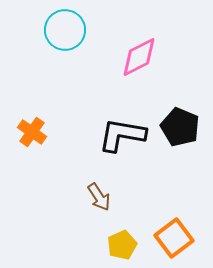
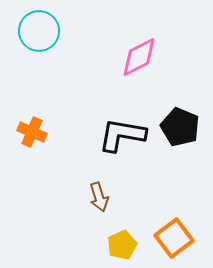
cyan circle: moved 26 px left, 1 px down
orange cross: rotated 12 degrees counterclockwise
brown arrow: rotated 16 degrees clockwise
